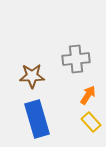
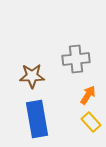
blue rectangle: rotated 6 degrees clockwise
